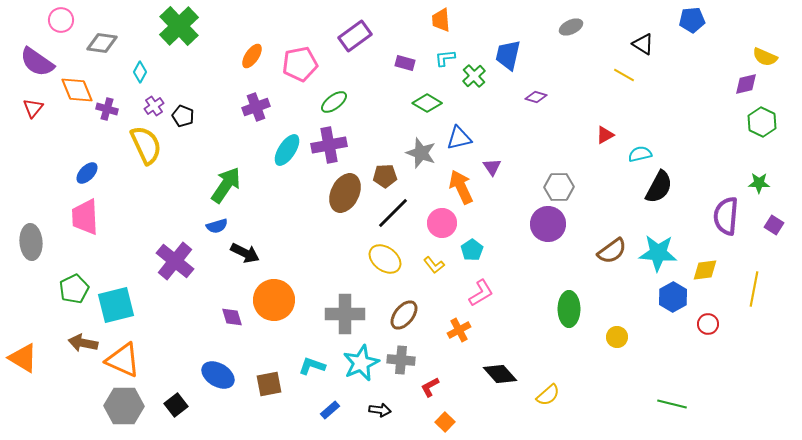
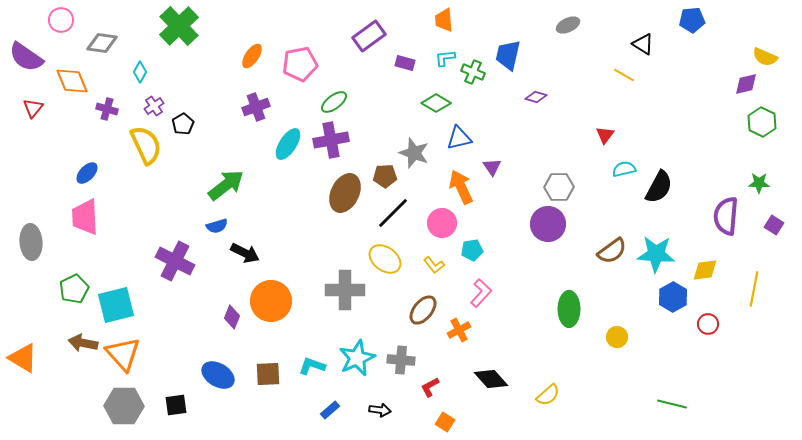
orange trapezoid at (441, 20): moved 3 px right
gray ellipse at (571, 27): moved 3 px left, 2 px up
purple rectangle at (355, 36): moved 14 px right
purple semicircle at (37, 62): moved 11 px left, 5 px up
green cross at (474, 76): moved 1 px left, 4 px up; rotated 25 degrees counterclockwise
orange diamond at (77, 90): moved 5 px left, 9 px up
green diamond at (427, 103): moved 9 px right
black pentagon at (183, 116): moved 8 px down; rotated 20 degrees clockwise
red triangle at (605, 135): rotated 24 degrees counterclockwise
purple cross at (329, 145): moved 2 px right, 5 px up
cyan ellipse at (287, 150): moved 1 px right, 6 px up
gray star at (421, 153): moved 7 px left
cyan semicircle at (640, 154): moved 16 px left, 15 px down
green arrow at (226, 185): rotated 18 degrees clockwise
cyan pentagon at (472, 250): rotated 25 degrees clockwise
cyan star at (658, 253): moved 2 px left, 1 px down
purple cross at (175, 261): rotated 12 degrees counterclockwise
pink L-shape at (481, 293): rotated 16 degrees counterclockwise
orange circle at (274, 300): moved 3 px left, 1 px down
gray cross at (345, 314): moved 24 px up
brown ellipse at (404, 315): moved 19 px right, 5 px up
purple diamond at (232, 317): rotated 40 degrees clockwise
orange triangle at (123, 360): moved 6 px up; rotated 24 degrees clockwise
cyan star at (361, 363): moved 4 px left, 5 px up
black diamond at (500, 374): moved 9 px left, 5 px down
brown square at (269, 384): moved 1 px left, 10 px up; rotated 8 degrees clockwise
black square at (176, 405): rotated 30 degrees clockwise
orange square at (445, 422): rotated 12 degrees counterclockwise
